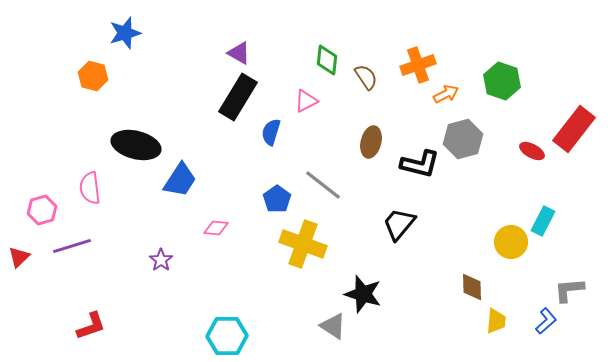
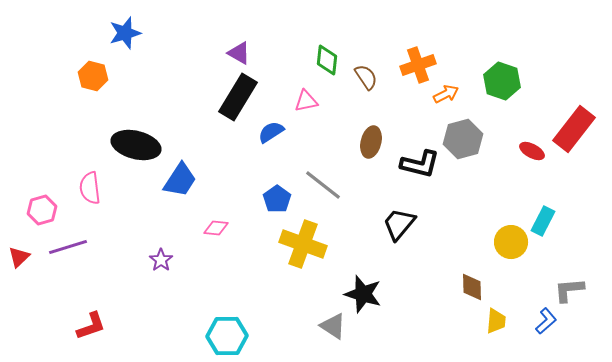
pink triangle: rotated 15 degrees clockwise
blue semicircle: rotated 40 degrees clockwise
purple line: moved 4 px left, 1 px down
